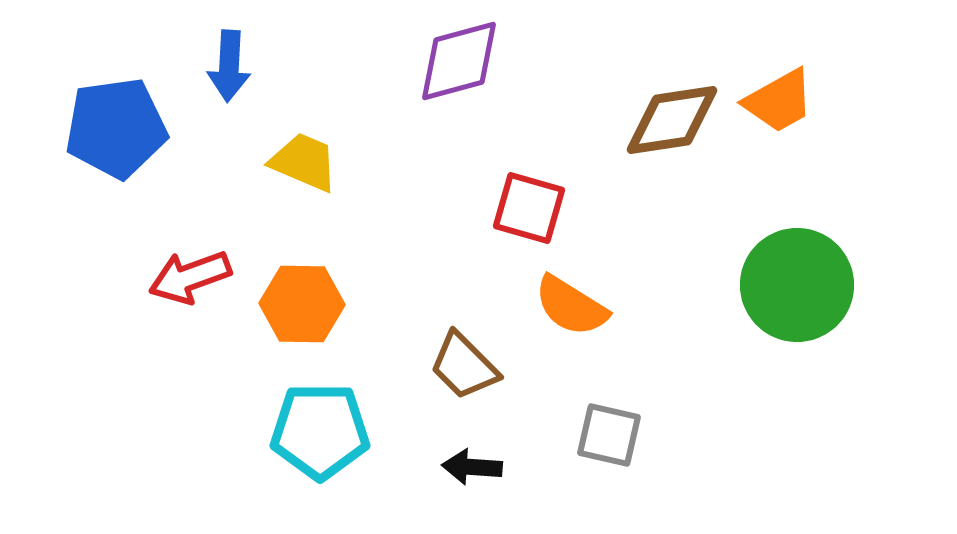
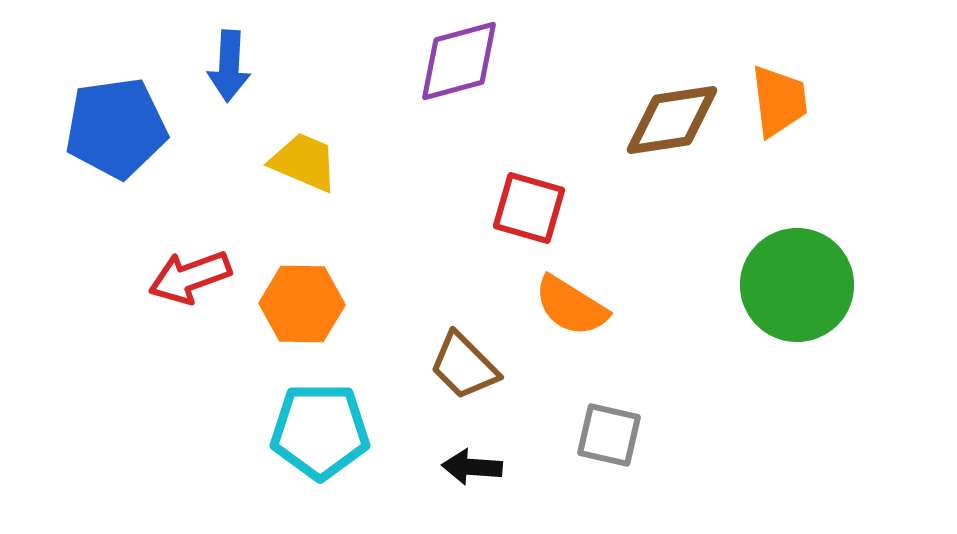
orange trapezoid: rotated 68 degrees counterclockwise
